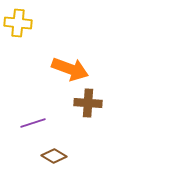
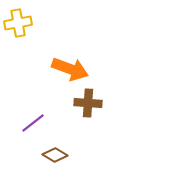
yellow cross: rotated 16 degrees counterclockwise
purple line: rotated 20 degrees counterclockwise
brown diamond: moved 1 px right, 1 px up
